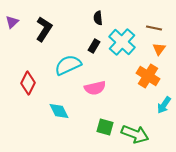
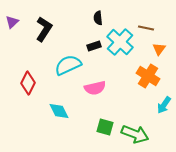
brown line: moved 8 px left
cyan cross: moved 2 px left
black rectangle: rotated 40 degrees clockwise
